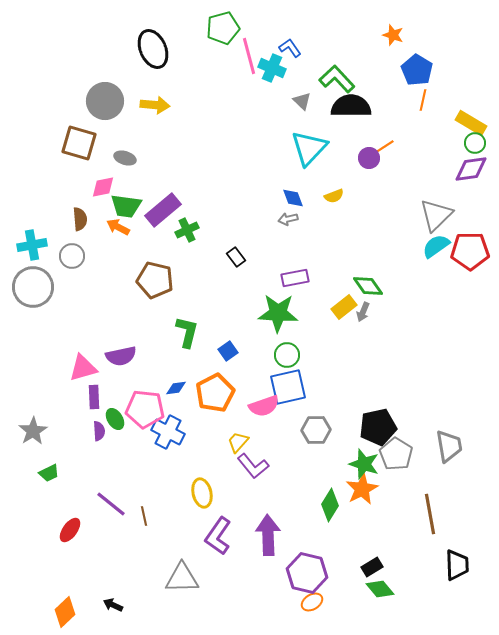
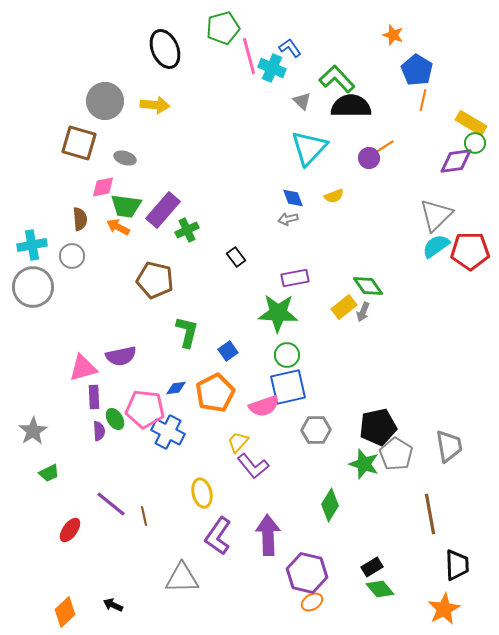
black ellipse at (153, 49): moved 12 px right
purple diamond at (471, 169): moved 15 px left, 8 px up
purple rectangle at (163, 210): rotated 9 degrees counterclockwise
orange star at (362, 489): moved 82 px right, 120 px down
